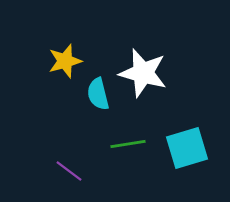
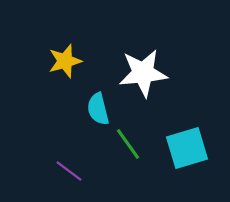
white star: rotated 21 degrees counterclockwise
cyan semicircle: moved 15 px down
green line: rotated 64 degrees clockwise
